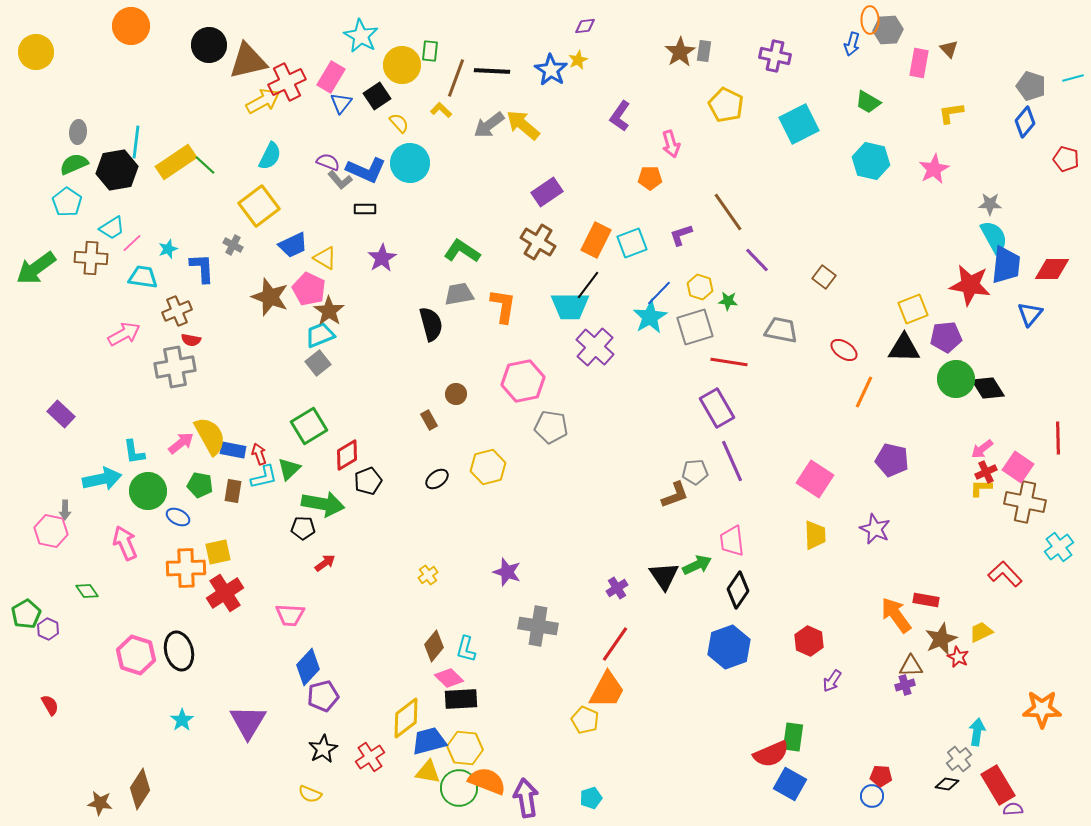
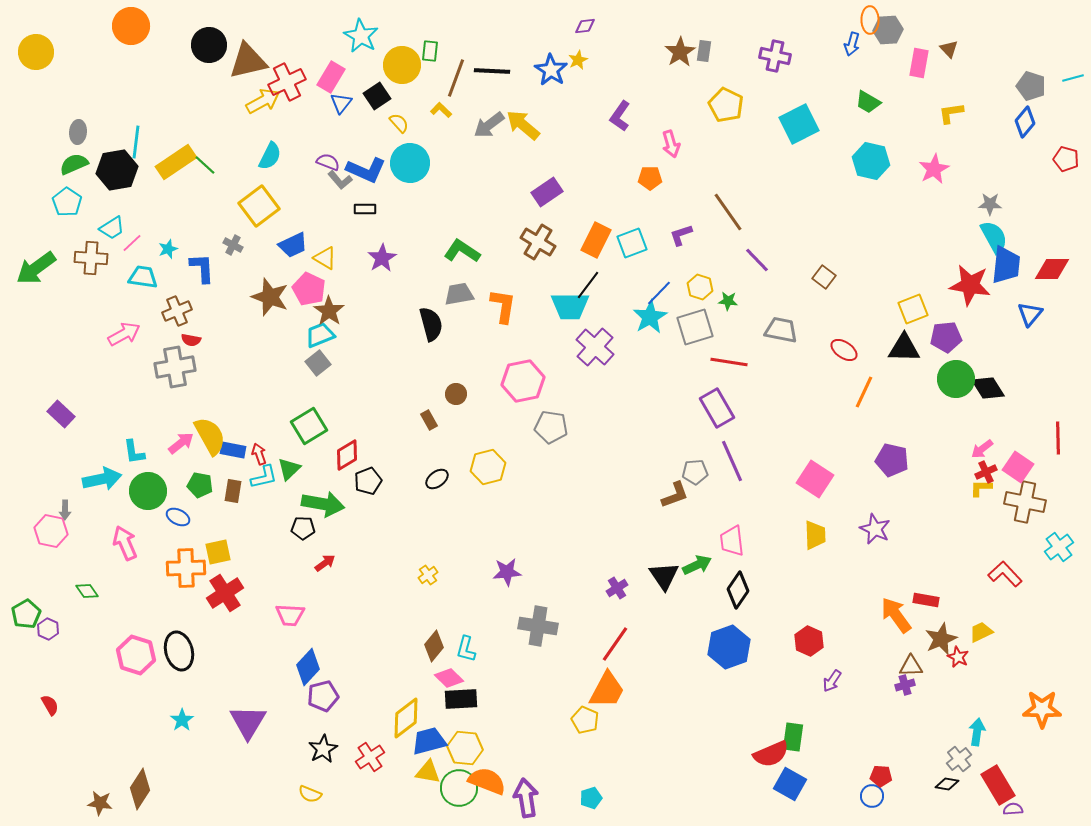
purple star at (507, 572): rotated 24 degrees counterclockwise
